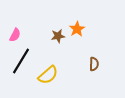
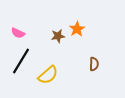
pink semicircle: moved 3 px right, 2 px up; rotated 88 degrees clockwise
